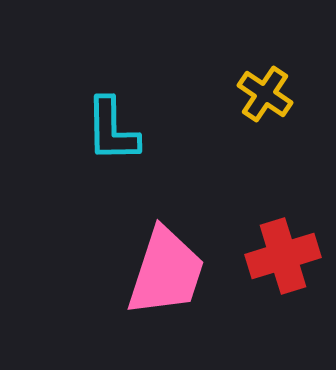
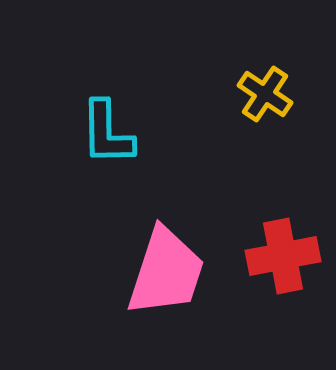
cyan L-shape: moved 5 px left, 3 px down
red cross: rotated 6 degrees clockwise
